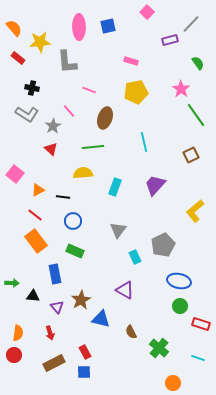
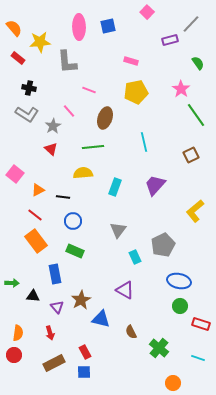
black cross at (32, 88): moved 3 px left
